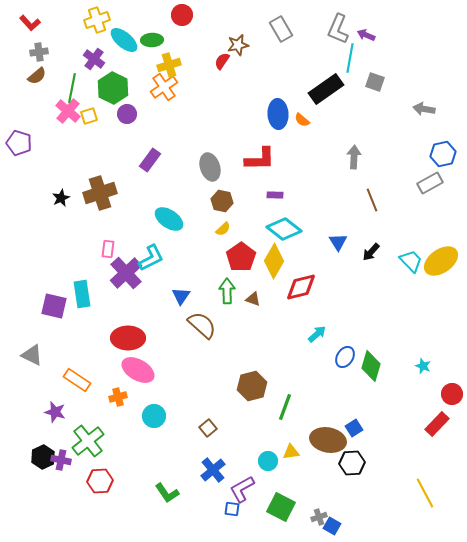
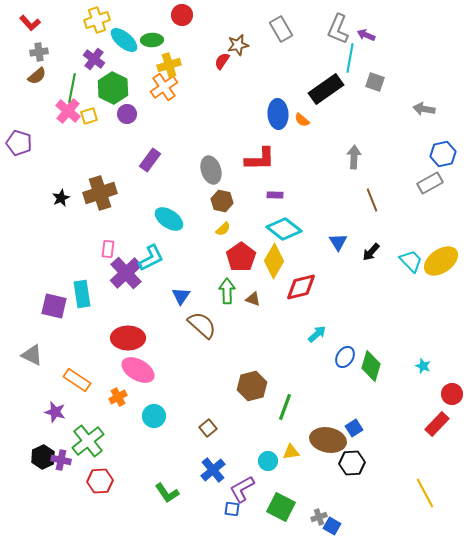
gray ellipse at (210, 167): moved 1 px right, 3 px down
orange cross at (118, 397): rotated 12 degrees counterclockwise
